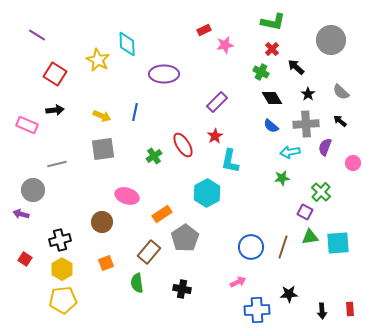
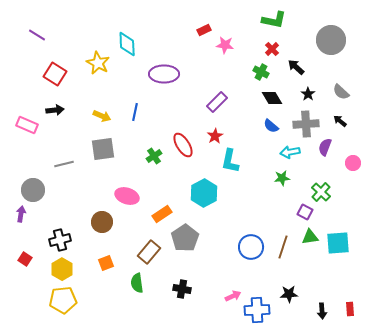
green L-shape at (273, 22): moved 1 px right, 2 px up
pink star at (225, 45): rotated 18 degrees clockwise
yellow star at (98, 60): moved 3 px down
gray line at (57, 164): moved 7 px right
cyan hexagon at (207, 193): moved 3 px left
purple arrow at (21, 214): rotated 84 degrees clockwise
pink arrow at (238, 282): moved 5 px left, 14 px down
